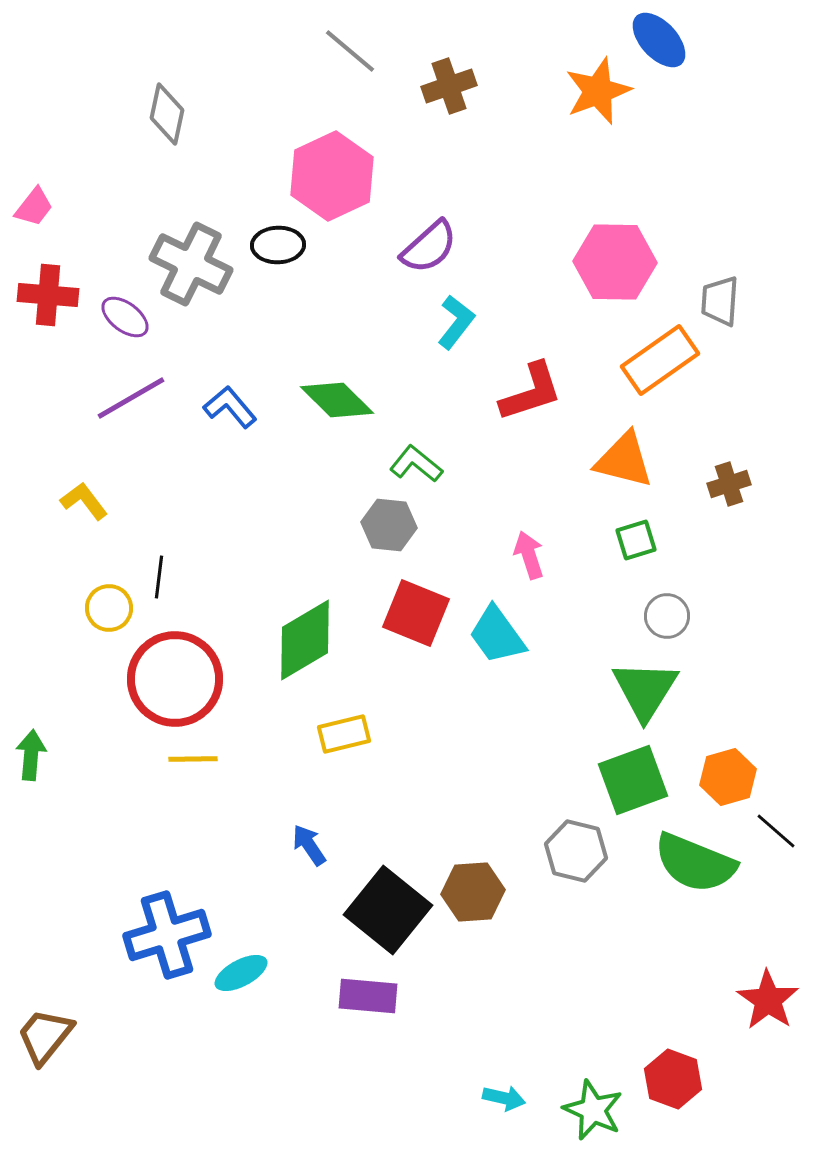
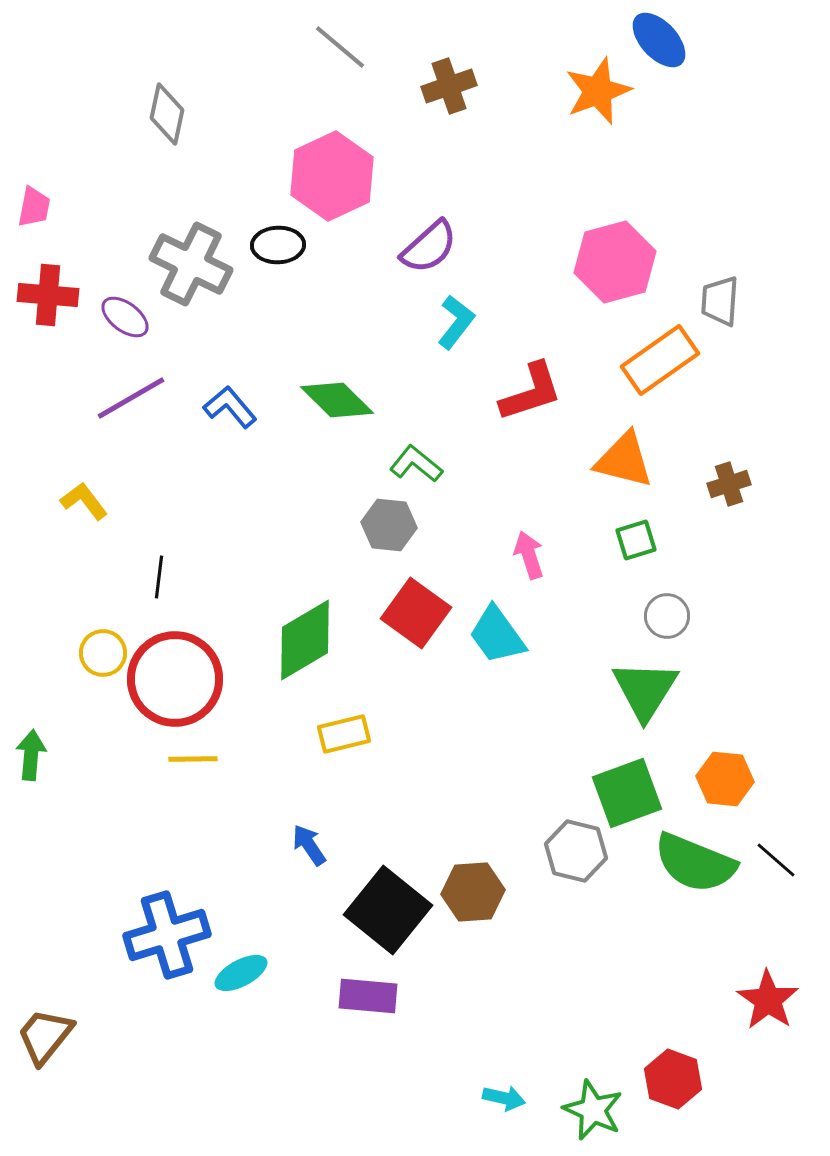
gray line at (350, 51): moved 10 px left, 4 px up
pink trapezoid at (34, 207): rotated 27 degrees counterclockwise
pink hexagon at (615, 262): rotated 16 degrees counterclockwise
yellow circle at (109, 608): moved 6 px left, 45 px down
red square at (416, 613): rotated 14 degrees clockwise
orange hexagon at (728, 777): moved 3 px left, 2 px down; rotated 22 degrees clockwise
green square at (633, 780): moved 6 px left, 13 px down
black line at (776, 831): moved 29 px down
